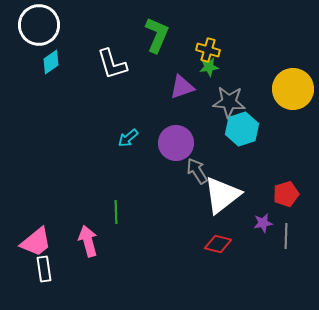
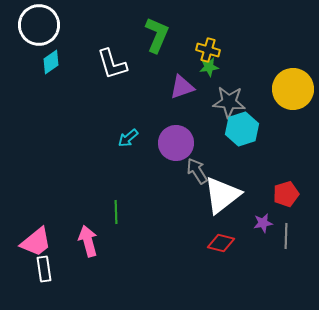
red diamond: moved 3 px right, 1 px up
